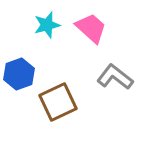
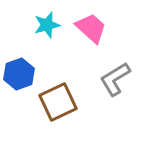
gray L-shape: moved 2 px down; rotated 69 degrees counterclockwise
